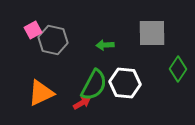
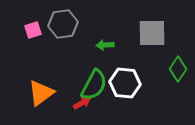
pink square: rotated 12 degrees clockwise
gray hexagon: moved 10 px right, 16 px up; rotated 20 degrees counterclockwise
orange triangle: rotated 12 degrees counterclockwise
